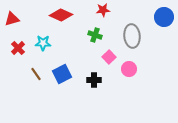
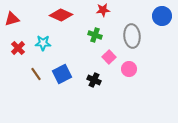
blue circle: moved 2 px left, 1 px up
black cross: rotated 24 degrees clockwise
